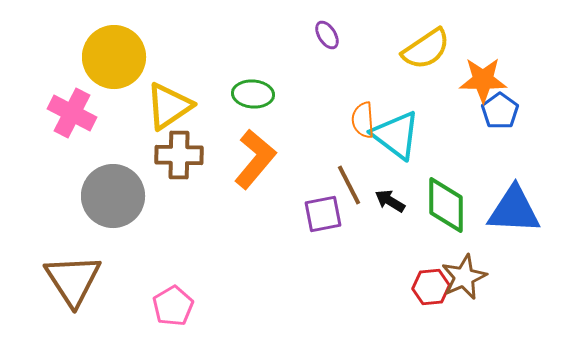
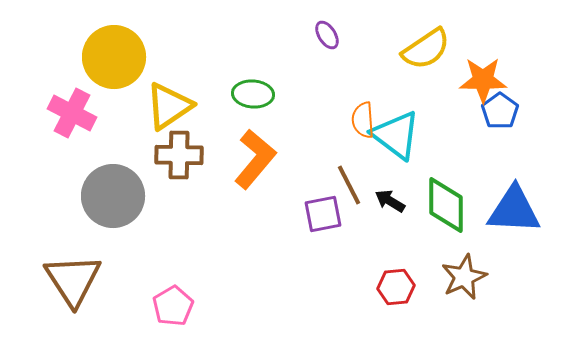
red hexagon: moved 35 px left
